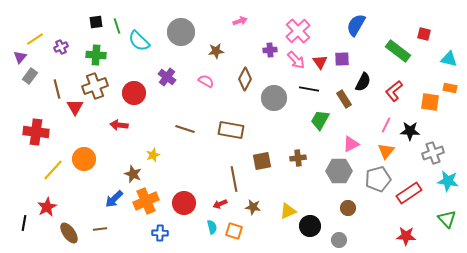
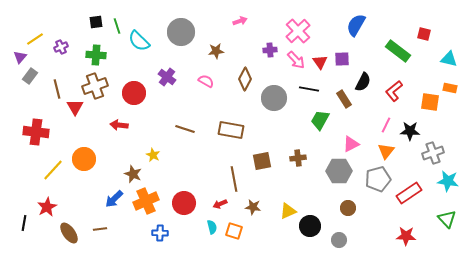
yellow star at (153, 155): rotated 24 degrees counterclockwise
